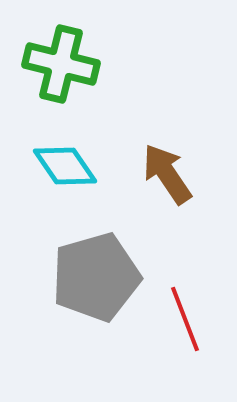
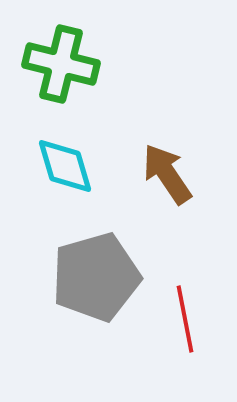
cyan diamond: rotated 18 degrees clockwise
red line: rotated 10 degrees clockwise
